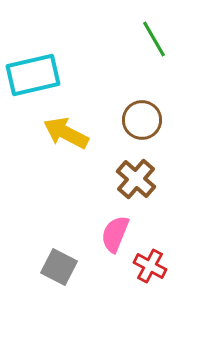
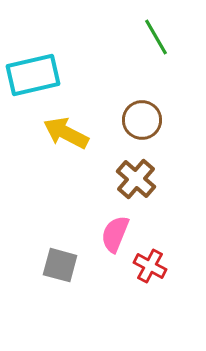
green line: moved 2 px right, 2 px up
gray square: moved 1 px right, 2 px up; rotated 12 degrees counterclockwise
